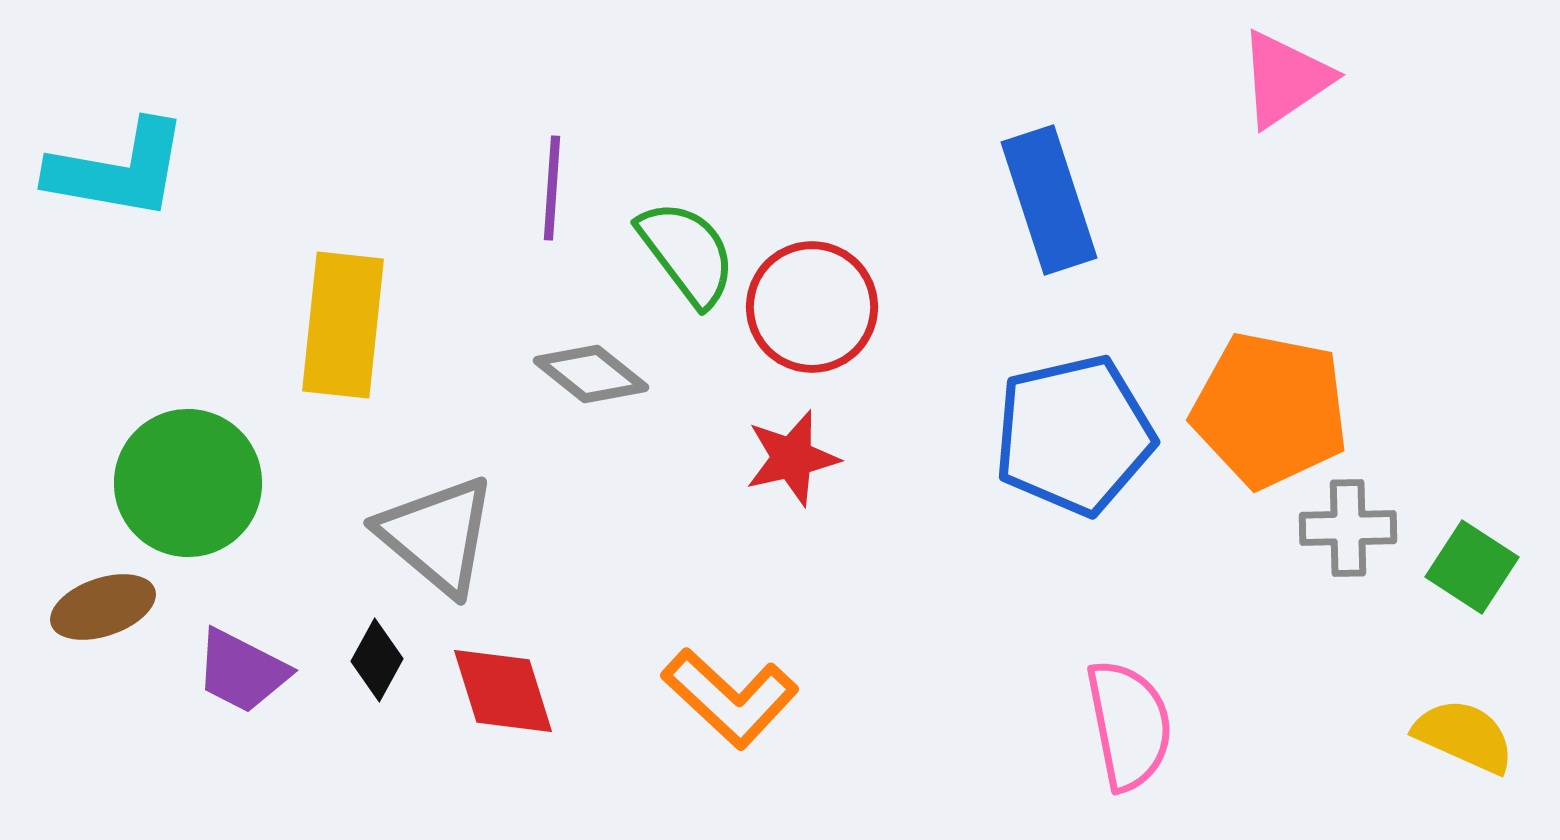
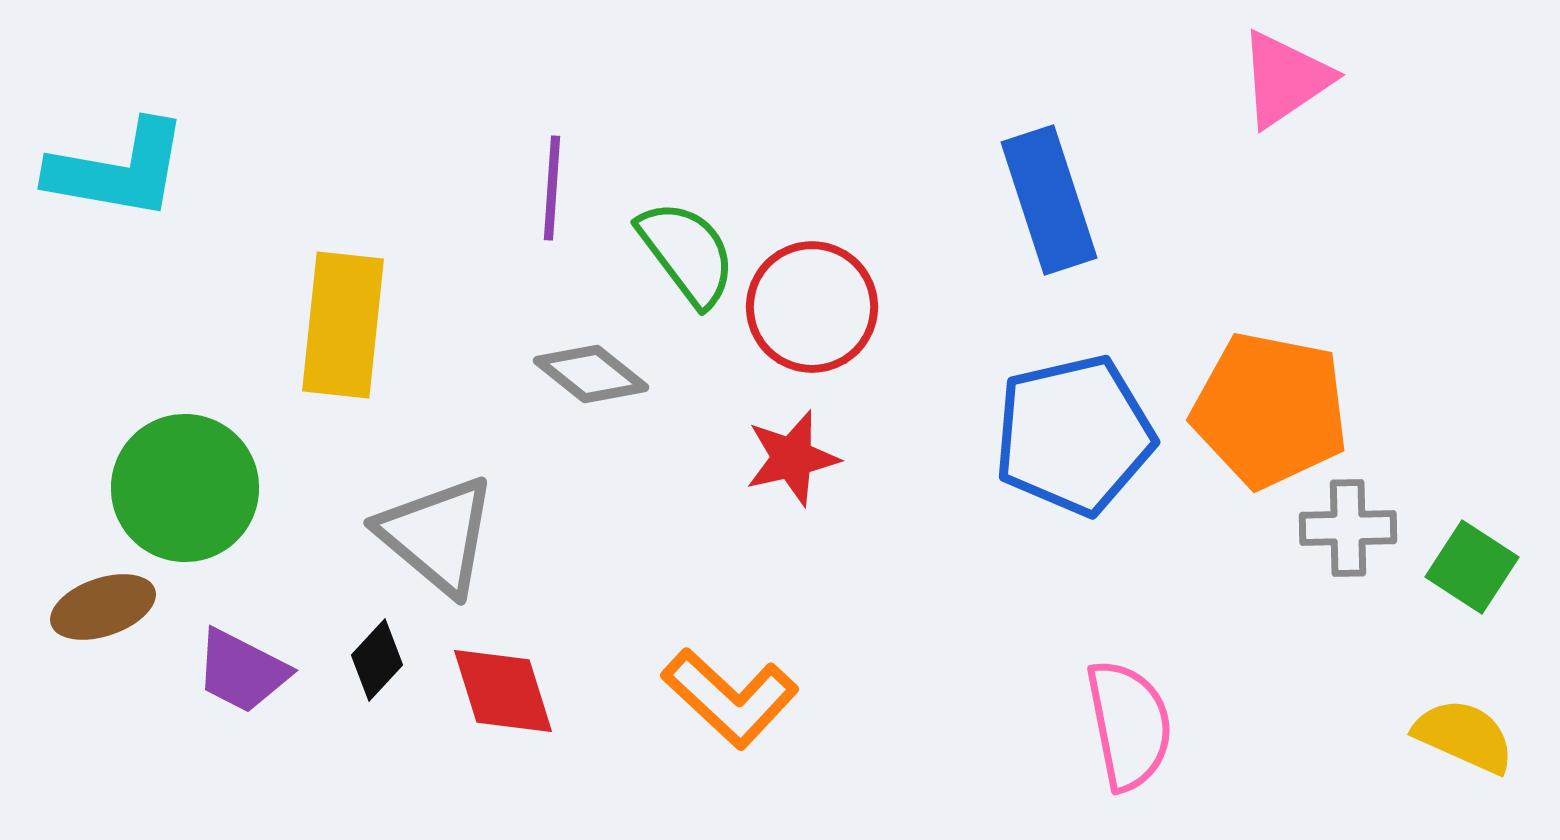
green circle: moved 3 px left, 5 px down
black diamond: rotated 14 degrees clockwise
